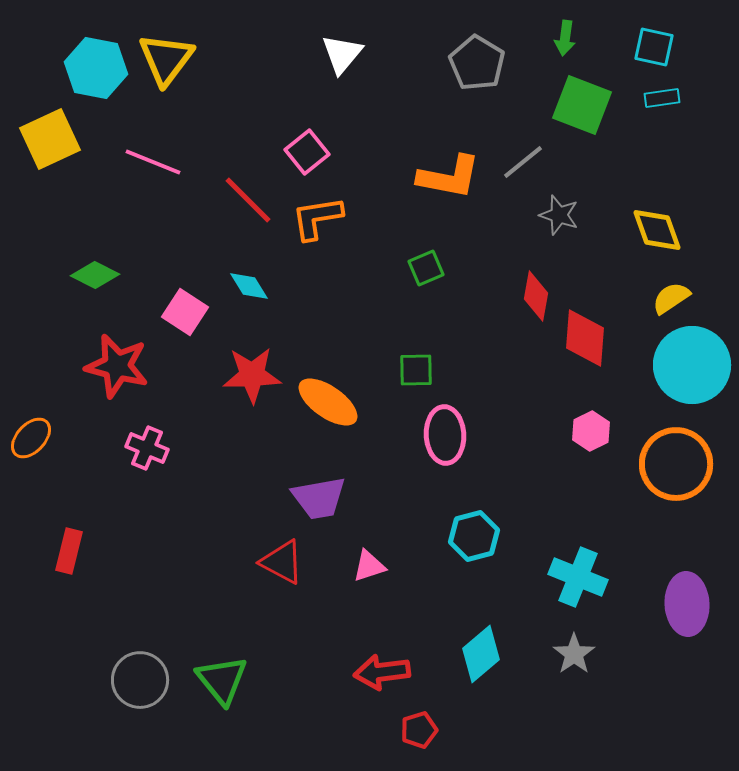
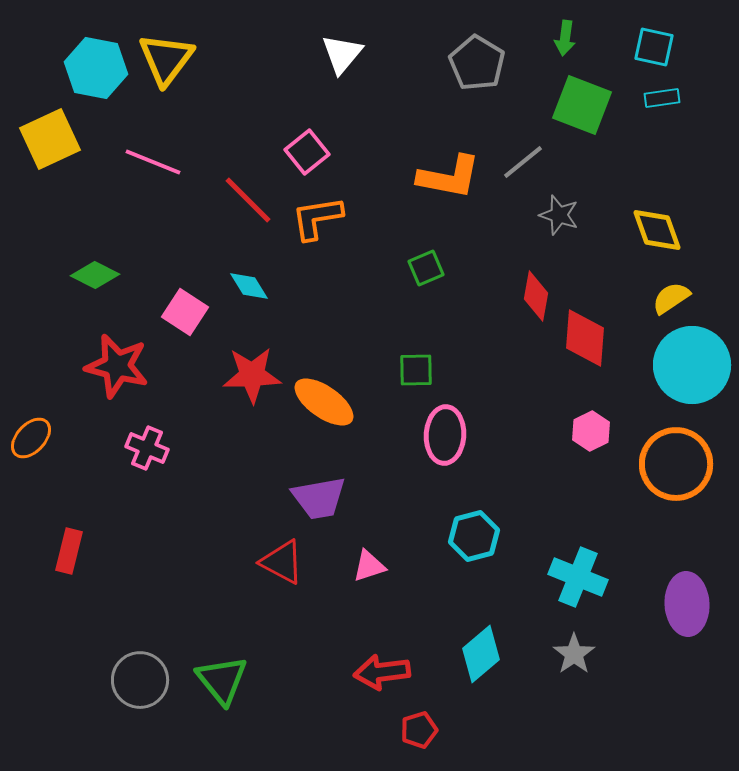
orange ellipse at (328, 402): moved 4 px left
pink ellipse at (445, 435): rotated 6 degrees clockwise
